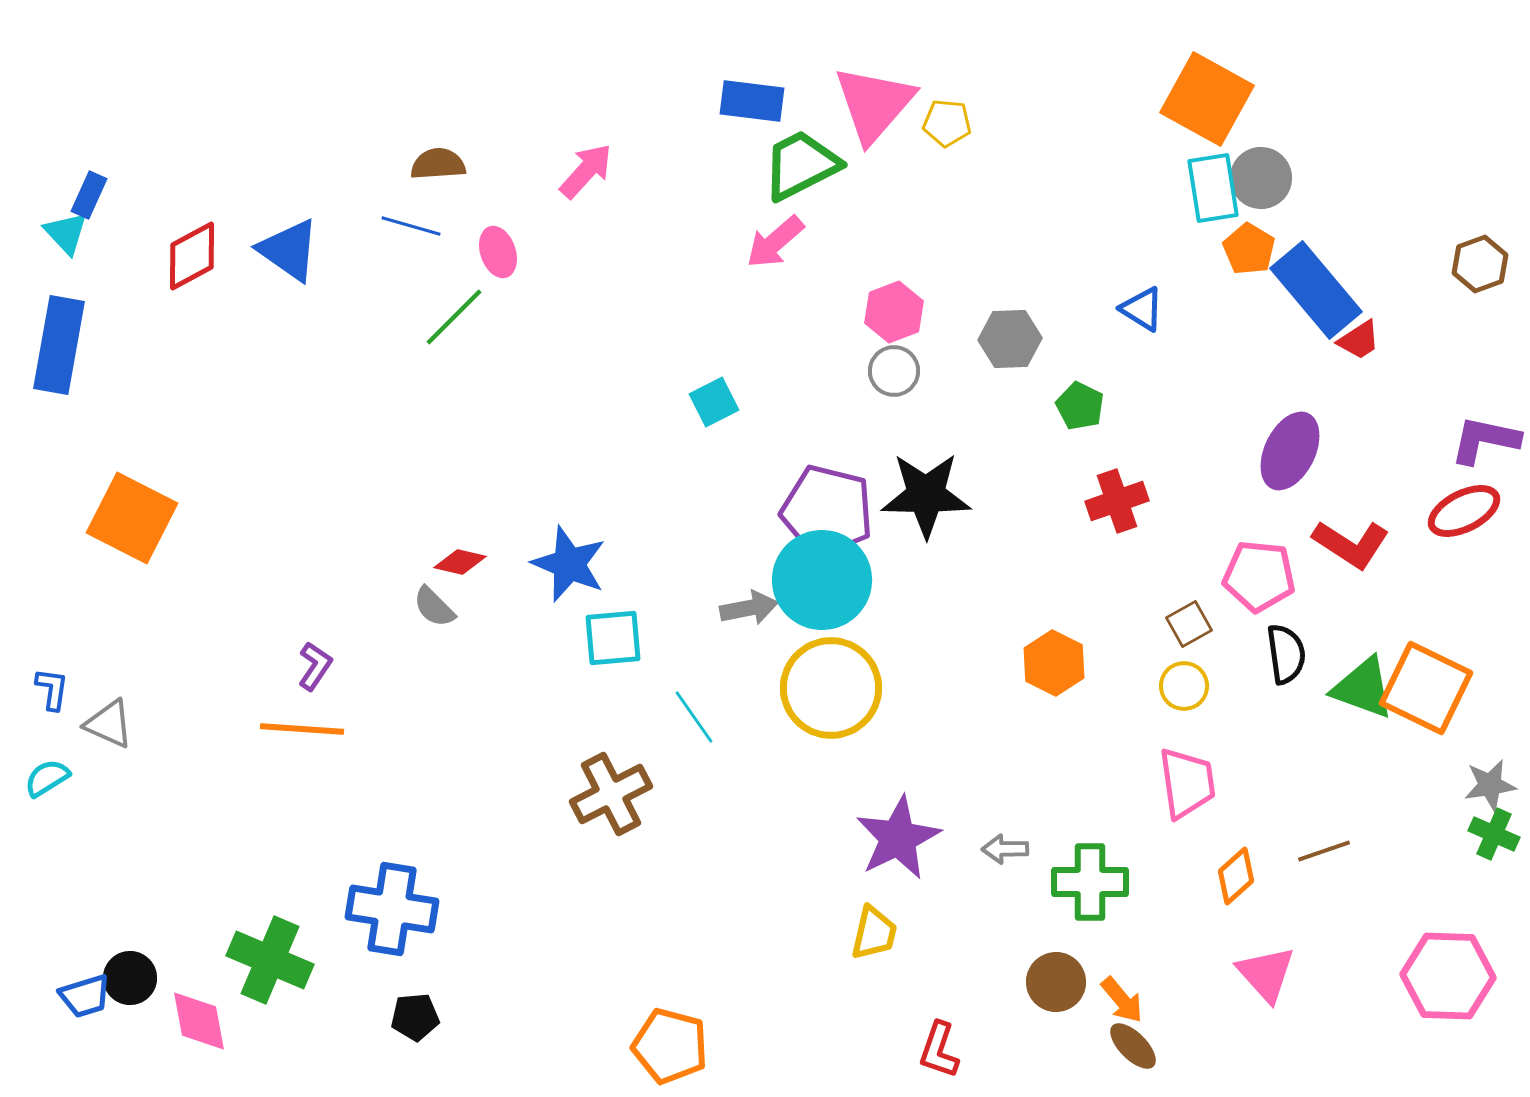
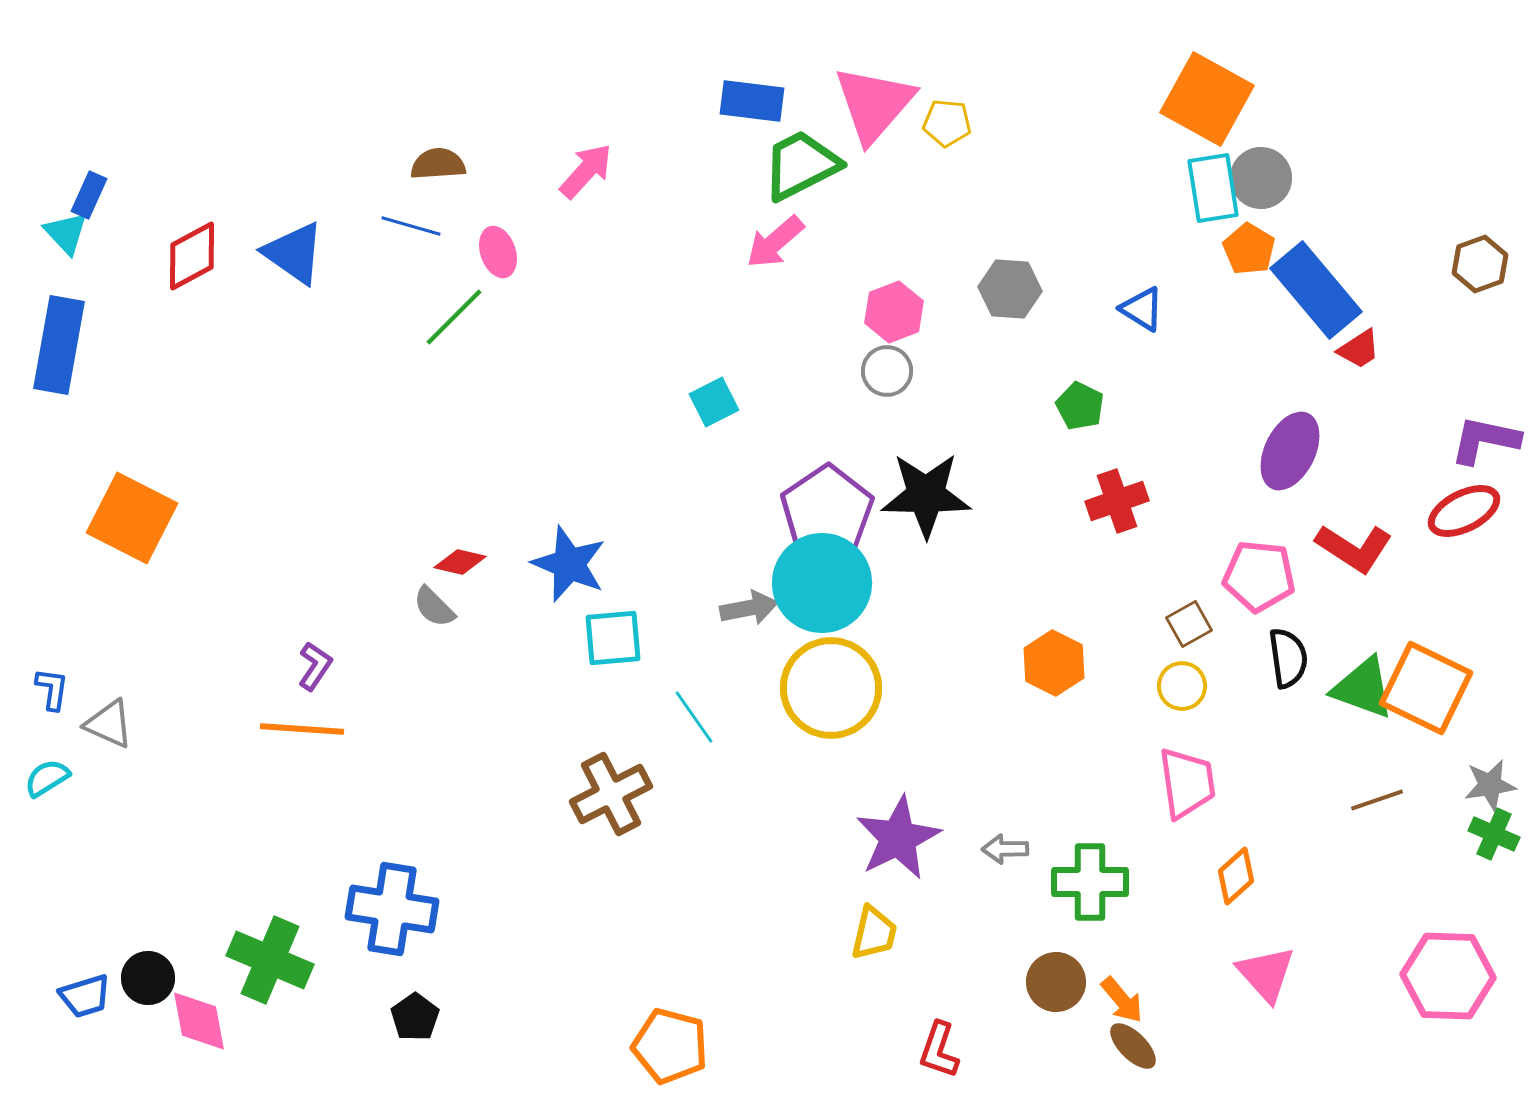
blue triangle at (289, 250): moved 5 px right, 3 px down
gray hexagon at (1010, 339): moved 50 px up; rotated 6 degrees clockwise
red trapezoid at (1359, 340): moved 9 px down
gray circle at (894, 371): moved 7 px left
purple pentagon at (827, 511): rotated 24 degrees clockwise
red L-shape at (1351, 544): moved 3 px right, 4 px down
cyan circle at (822, 580): moved 3 px down
black semicircle at (1286, 654): moved 2 px right, 4 px down
yellow circle at (1184, 686): moved 2 px left
brown line at (1324, 851): moved 53 px right, 51 px up
black circle at (130, 978): moved 18 px right
black pentagon at (415, 1017): rotated 30 degrees counterclockwise
